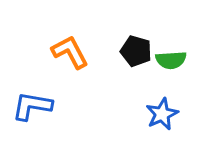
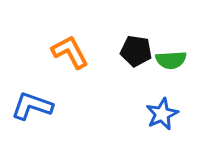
black pentagon: rotated 8 degrees counterclockwise
blue L-shape: rotated 9 degrees clockwise
